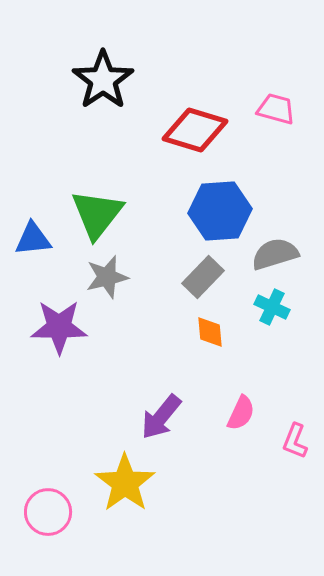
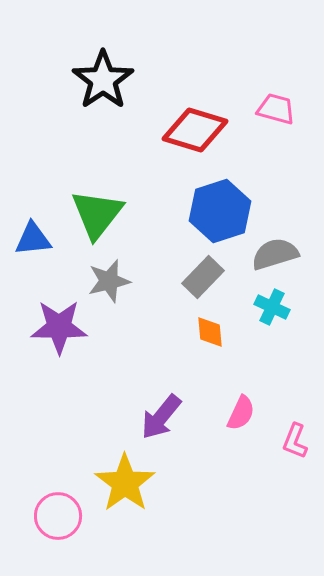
blue hexagon: rotated 14 degrees counterclockwise
gray star: moved 2 px right, 4 px down
pink circle: moved 10 px right, 4 px down
